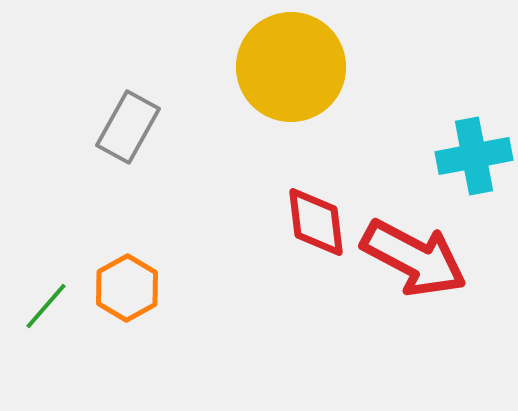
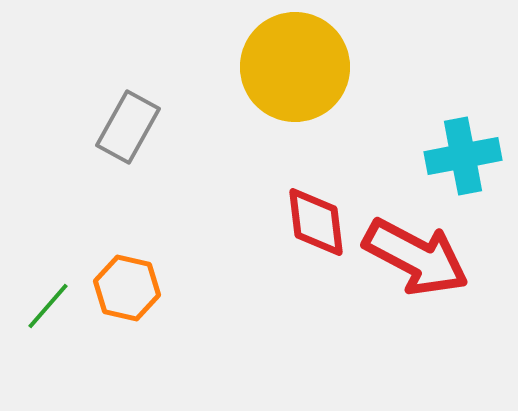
yellow circle: moved 4 px right
cyan cross: moved 11 px left
red arrow: moved 2 px right, 1 px up
orange hexagon: rotated 18 degrees counterclockwise
green line: moved 2 px right
